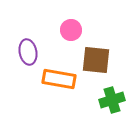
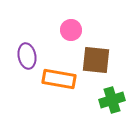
purple ellipse: moved 1 px left, 4 px down
